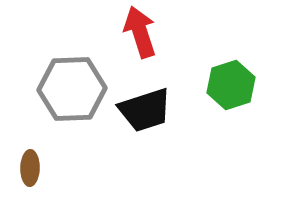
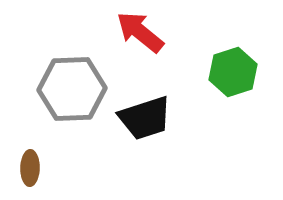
red arrow: rotated 33 degrees counterclockwise
green hexagon: moved 2 px right, 13 px up
black trapezoid: moved 8 px down
